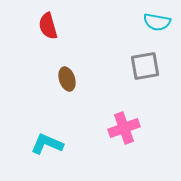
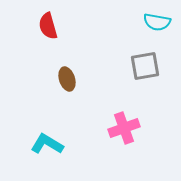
cyan L-shape: rotated 8 degrees clockwise
